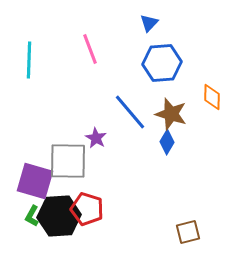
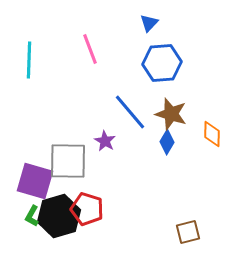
orange diamond: moved 37 px down
purple star: moved 9 px right, 3 px down
black hexagon: rotated 12 degrees counterclockwise
